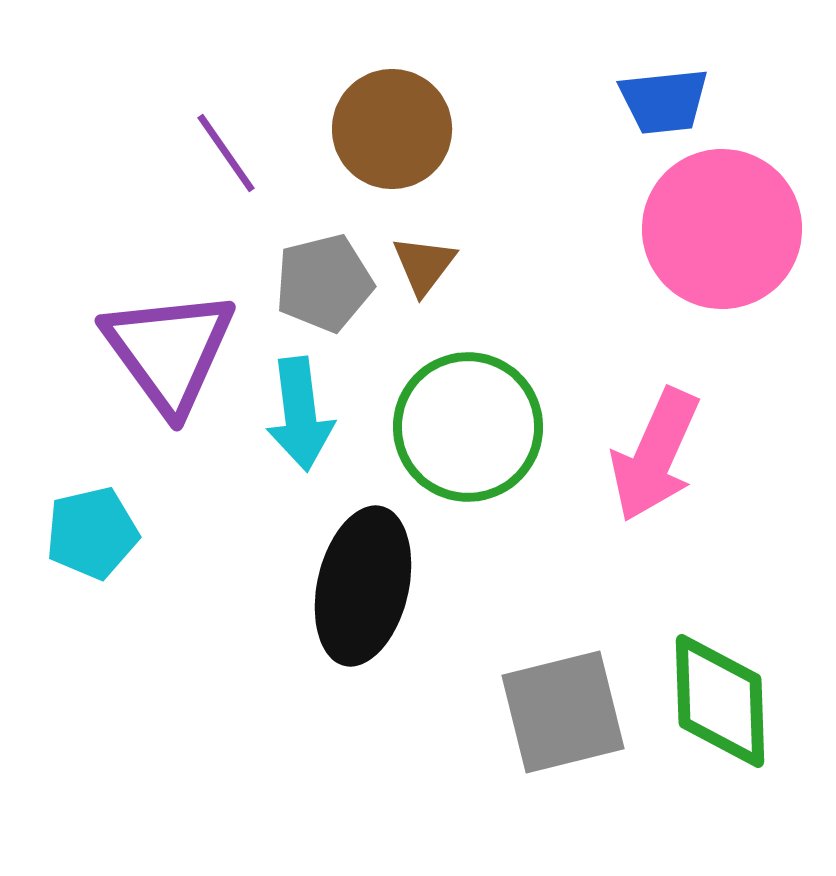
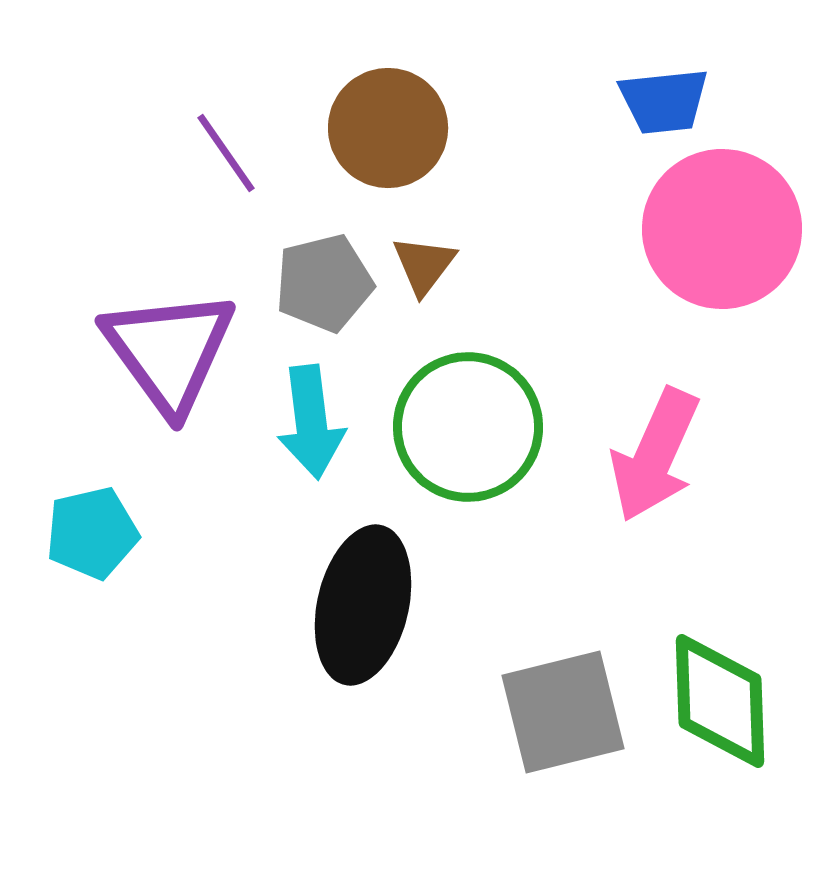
brown circle: moved 4 px left, 1 px up
cyan arrow: moved 11 px right, 8 px down
black ellipse: moved 19 px down
